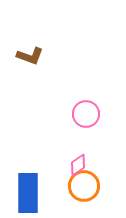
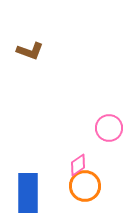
brown L-shape: moved 5 px up
pink circle: moved 23 px right, 14 px down
orange circle: moved 1 px right
